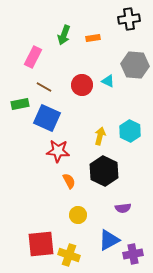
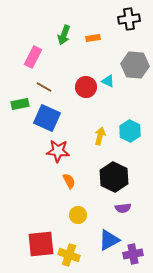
red circle: moved 4 px right, 2 px down
black hexagon: moved 10 px right, 6 px down
